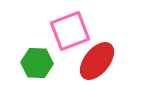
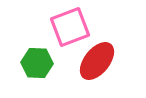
pink square: moved 4 px up
